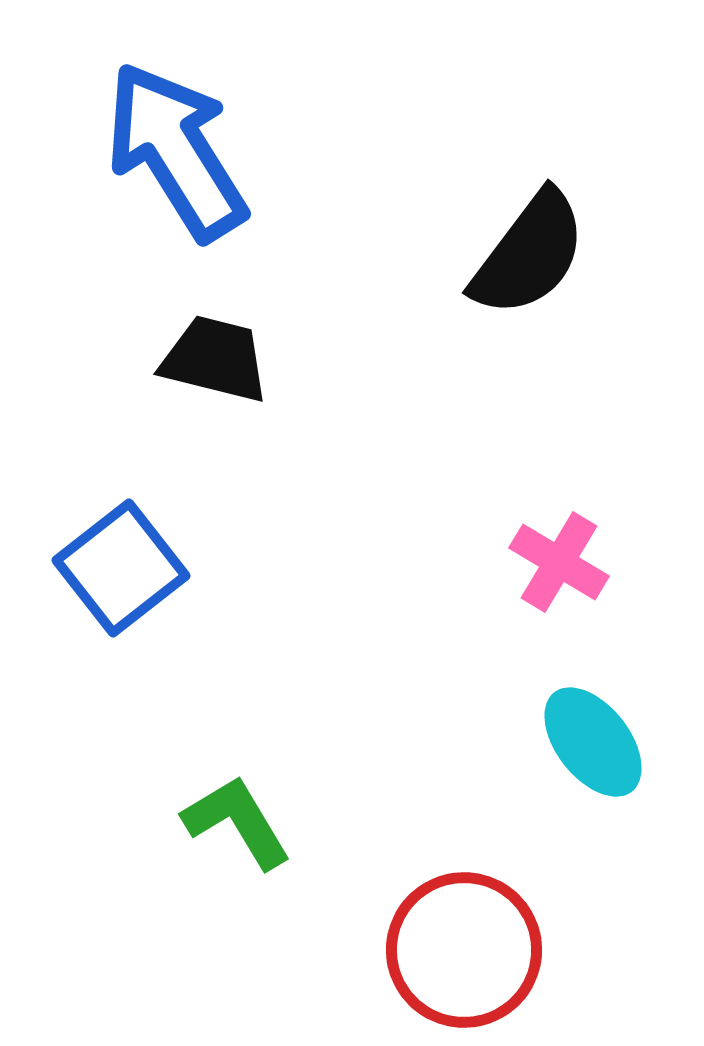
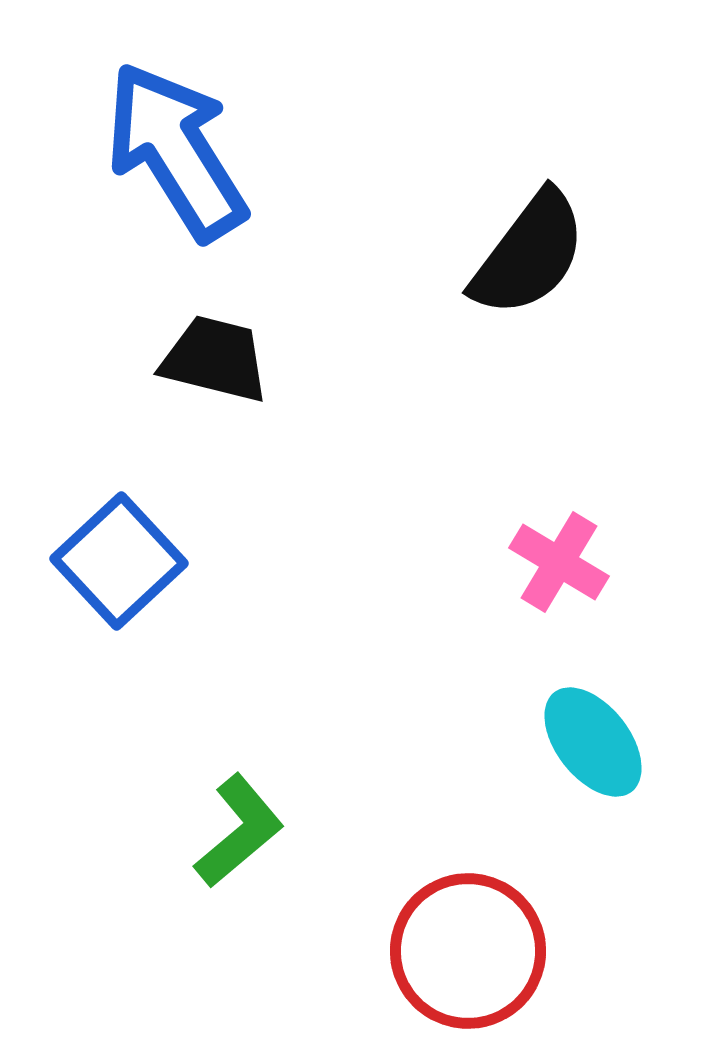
blue square: moved 2 px left, 7 px up; rotated 5 degrees counterclockwise
green L-shape: moved 2 px right, 9 px down; rotated 81 degrees clockwise
red circle: moved 4 px right, 1 px down
